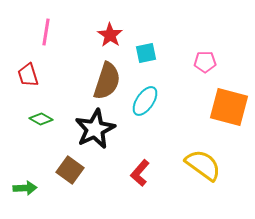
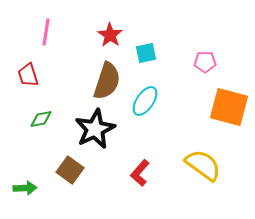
green diamond: rotated 40 degrees counterclockwise
